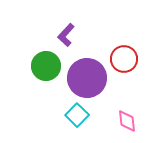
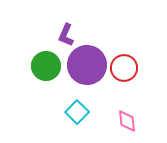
purple L-shape: rotated 20 degrees counterclockwise
red circle: moved 9 px down
purple circle: moved 13 px up
cyan square: moved 3 px up
